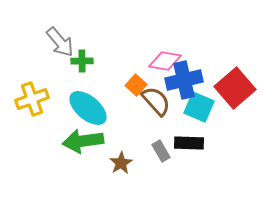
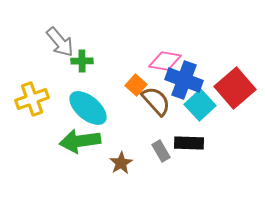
blue cross: rotated 33 degrees clockwise
cyan square: moved 1 px right, 2 px up; rotated 24 degrees clockwise
green arrow: moved 3 px left
